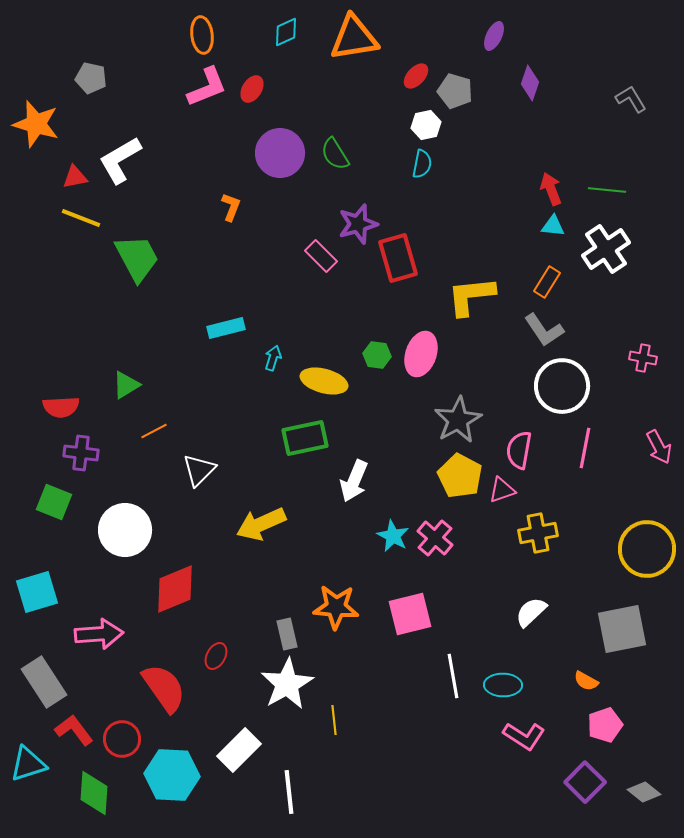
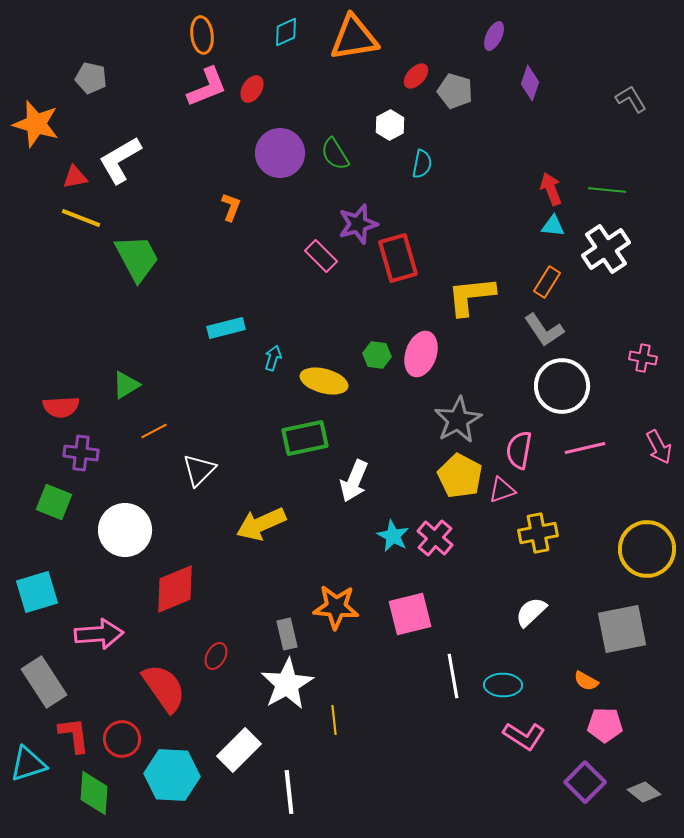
white hexagon at (426, 125): moved 36 px left; rotated 16 degrees counterclockwise
pink line at (585, 448): rotated 66 degrees clockwise
pink pentagon at (605, 725): rotated 20 degrees clockwise
red L-shape at (74, 730): moved 5 px down; rotated 30 degrees clockwise
